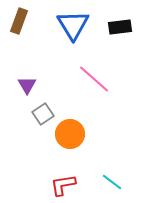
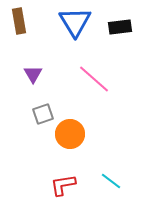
brown rectangle: rotated 30 degrees counterclockwise
blue triangle: moved 2 px right, 3 px up
purple triangle: moved 6 px right, 11 px up
gray square: rotated 15 degrees clockwise
cyan line: moved 1 px left, 1 px up
